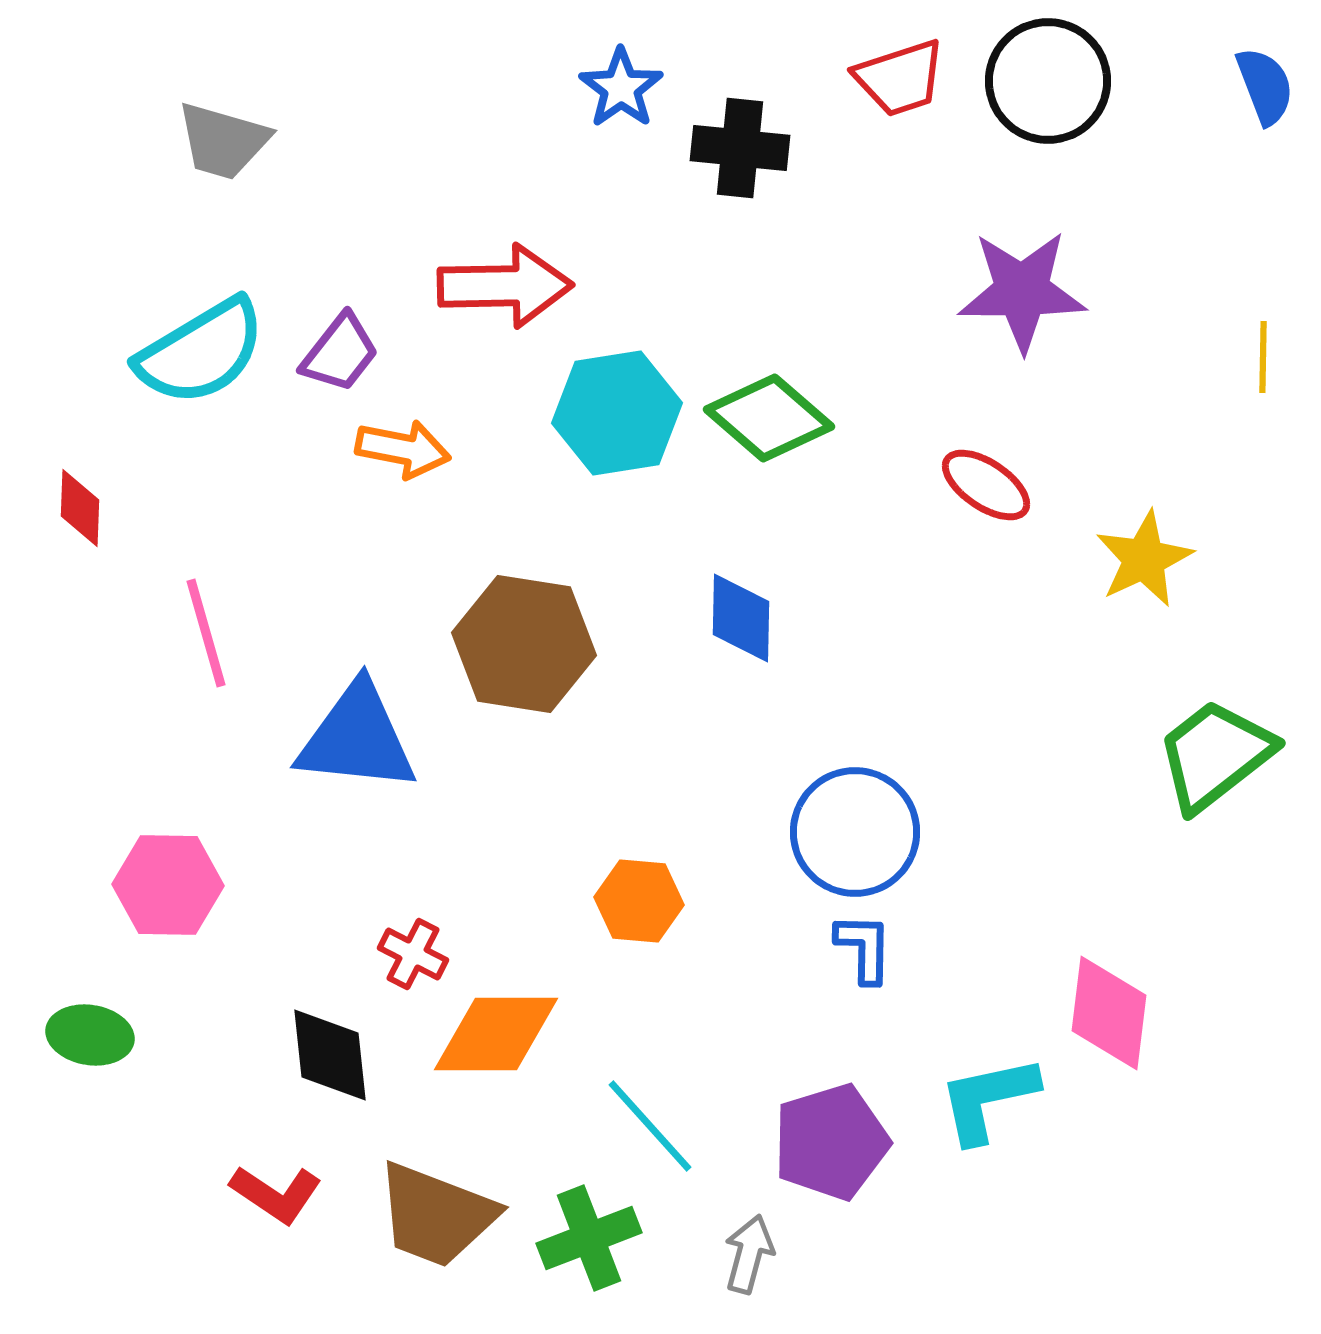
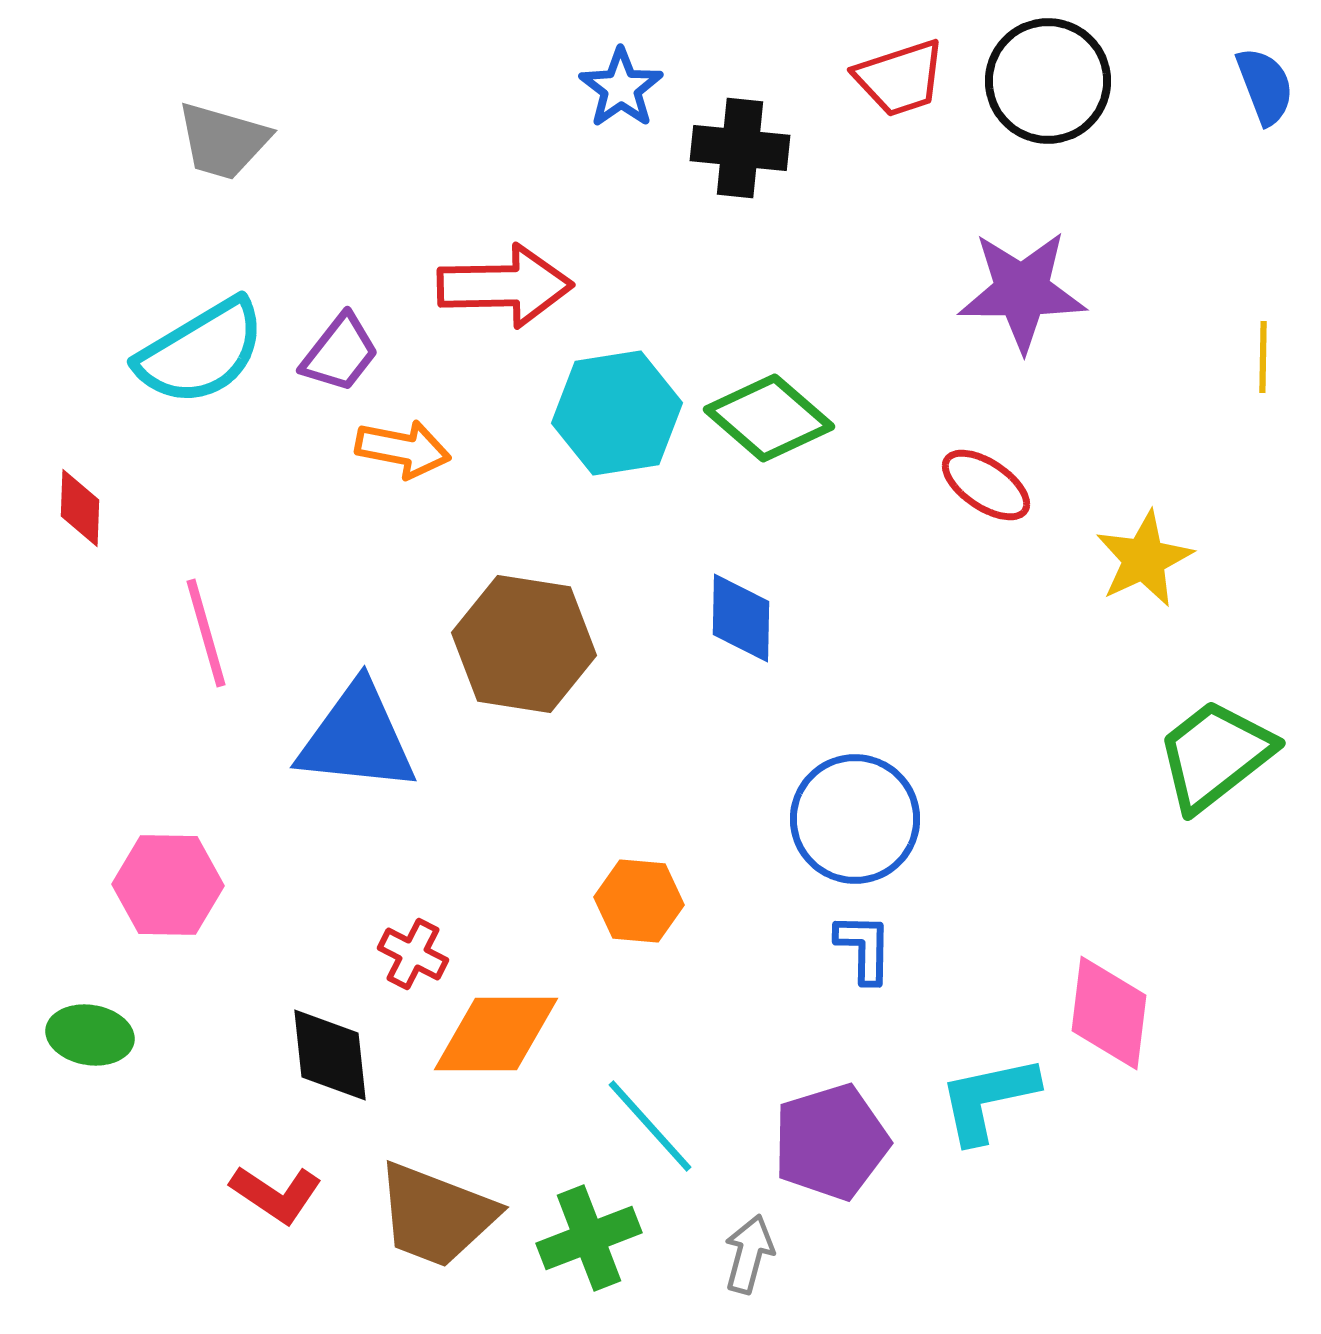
blue circle: moved 13 px up
